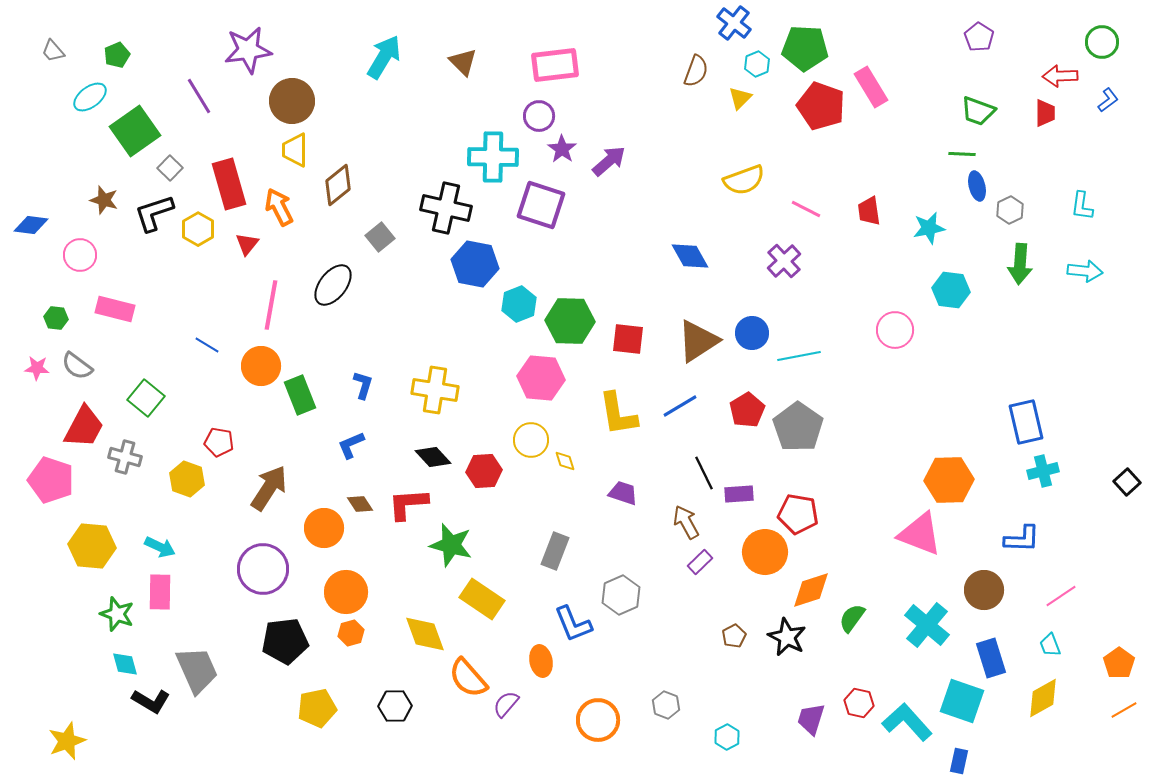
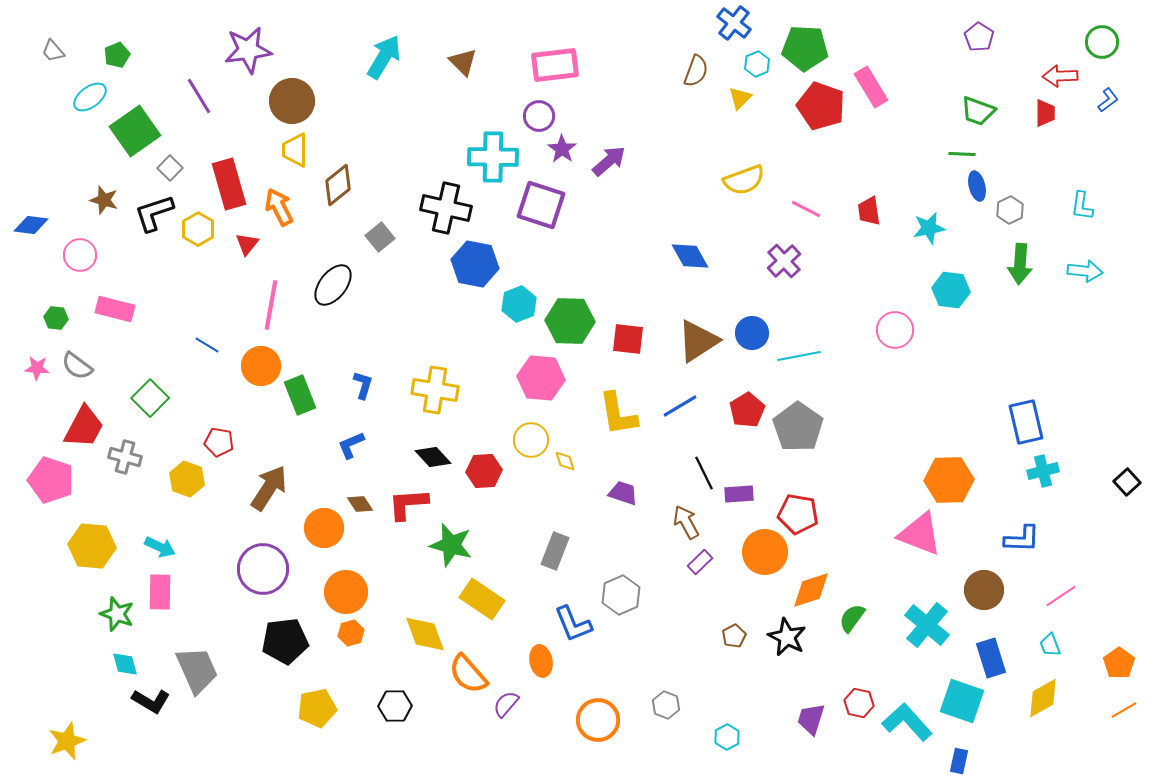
green square at (146, 398): moved 4 px right; rotated 6 degrees clockwise
orange semicircle at (468, 678): moved 4 px up
